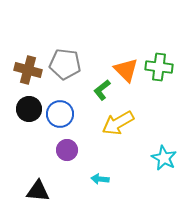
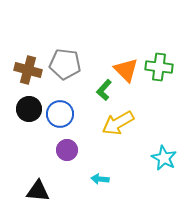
green L-shape: moved 2 px right; rotated 10 degrees counterclockwise
